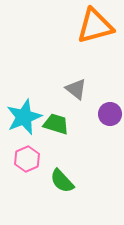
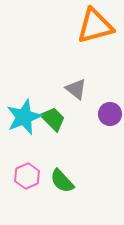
green trapezoid: moved 3 px left, 5 px up; rotated 28 degrees clockwise
pink hexagon: moved 17 px down
